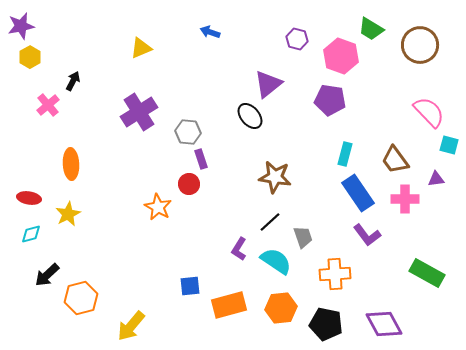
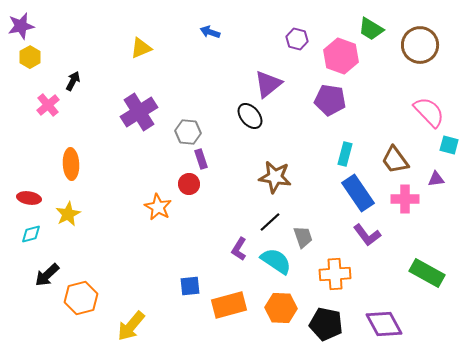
orange hexagon at (281, 308): rotated 8 degrees clockwise
